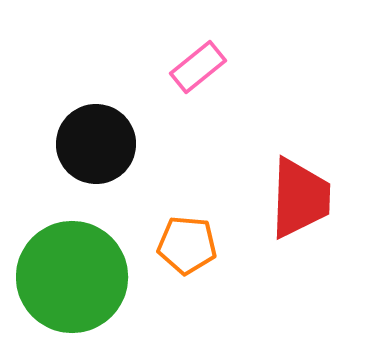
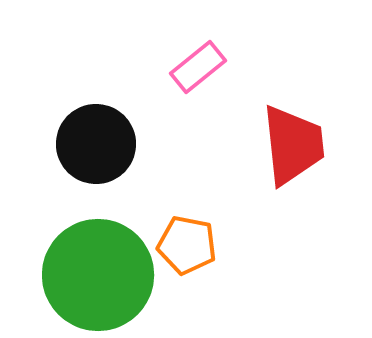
red trapezoid: moved 7 px left, 53 px up; rotated 8 degrees counterclockwise
orange pentagon: rotated 6 degrees clockwise
green circle: moved 26 px right, 2 px up
